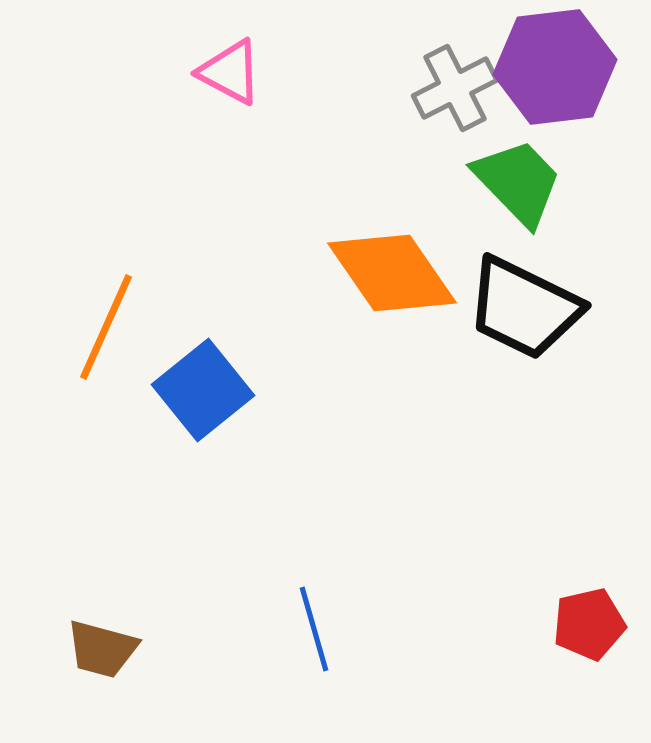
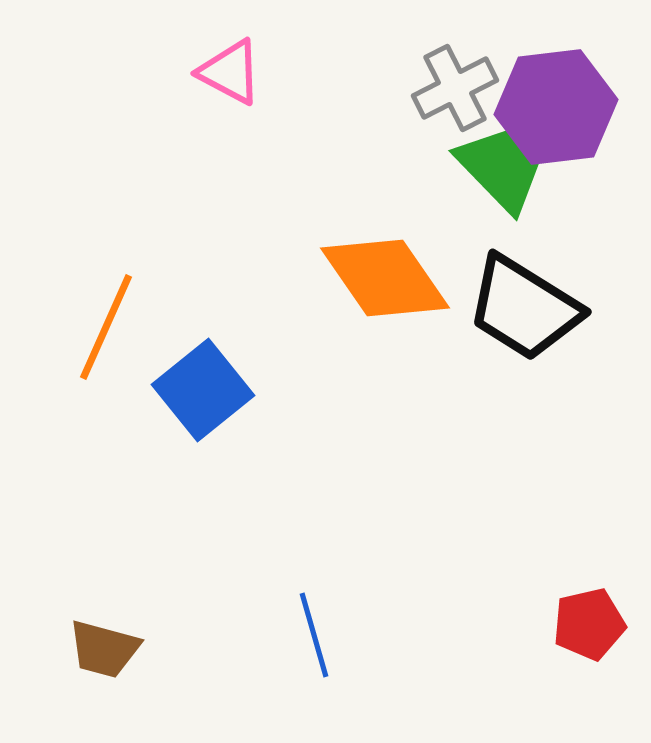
purple hexagon: moved 1 px right, 40 px down
green trapezoid: moved 17 px left, 14 px up
orange diamond: moved 7 px left, 5 px down
black trapezoid: rotated 6 degrees clockwise
blue line: moved 6 px down
brown trapezoid: moved 2 px right
